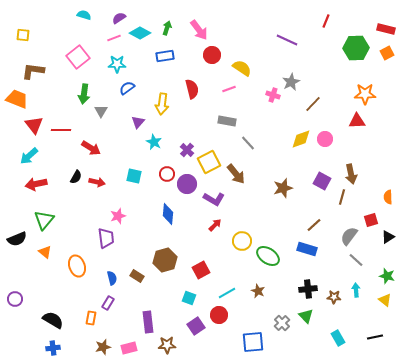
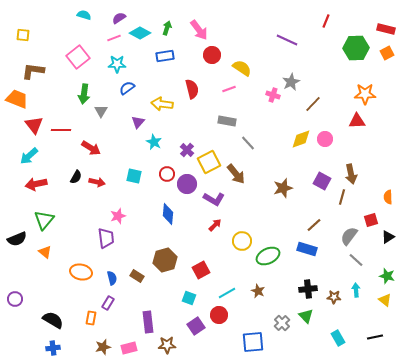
yellow arrow at (162, 104): rotated 90 degrees clockwise
green ellipse at (268, 256): rotated 60 degrees counterclockwise
orange ellipse at (77, 266): moved 4 px right, 6 px down; rotated 60 degrees counterclockwise
